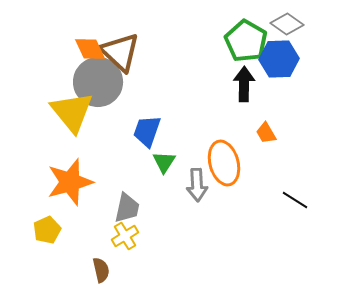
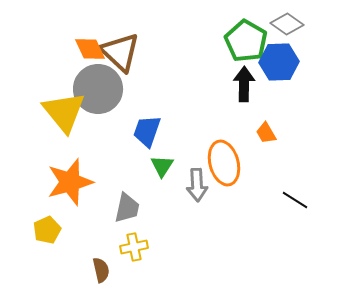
blue hexagon: moved 3 px down
gray circle: moved 7 px down
yellow triangle: moved 8 px left
green triangle: moved 2 px left, 4 px down
yellow cross: moved 9 px right, 11 px down; rotated 20 degrees clockwise
